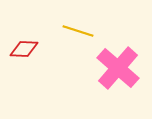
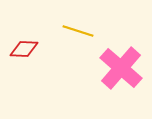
pink cross: moved 3 px right
